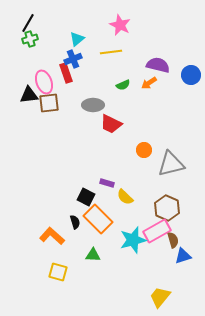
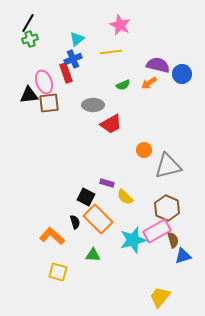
blue circle: moved 9 px left, 1 px up
red trapezoid: rotated 55 degrees counterclockwise
gray triangle: moved 3 px left, 2 px down
